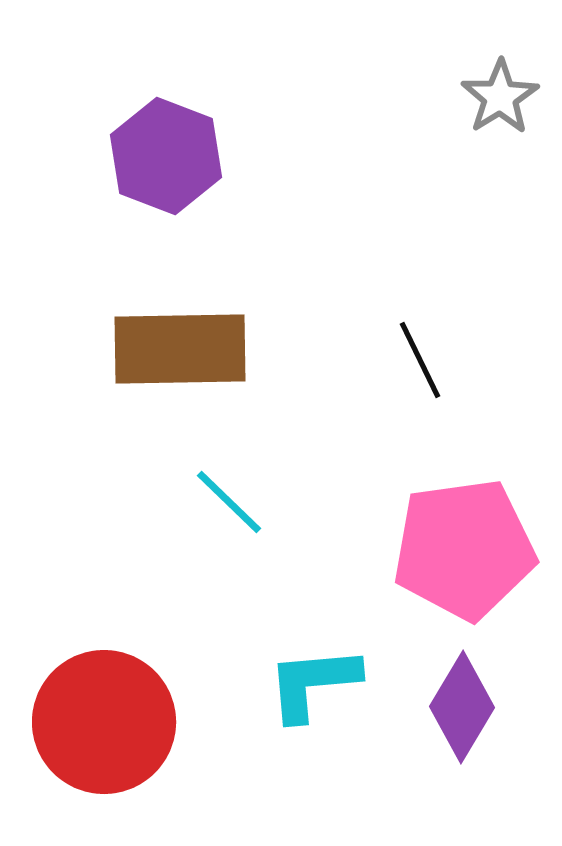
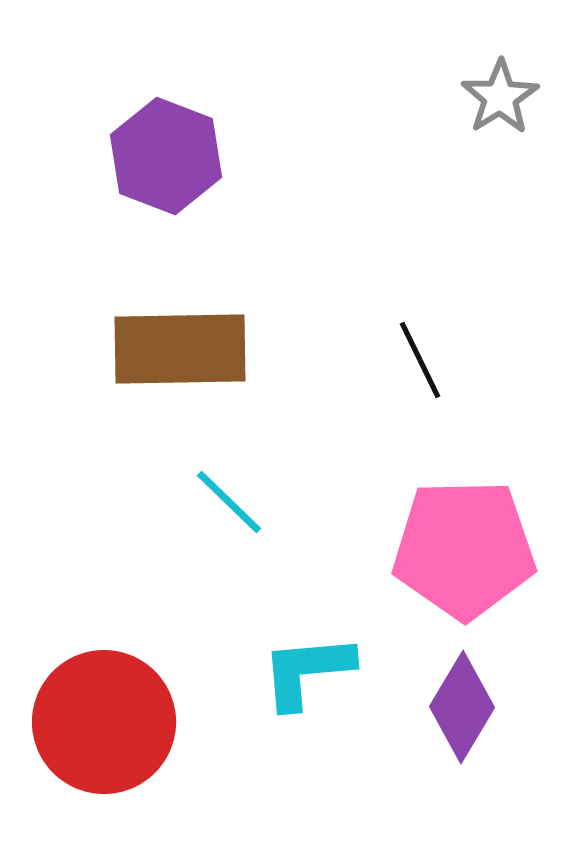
pink pentagon: rotated 7 degrees clockwise
cyan L-shape: moved 6 px left, 12 px up
